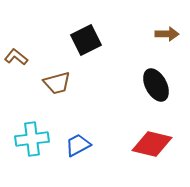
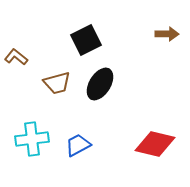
black ellipse: moved 56 px left, 1 px up; rotated 60 degrees clockwise
red diamond: moved 3 px right
